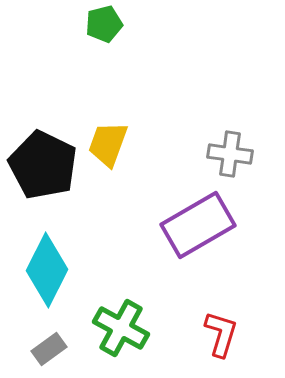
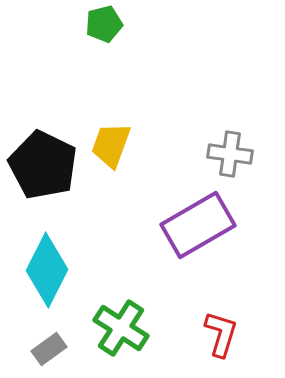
yellow trapezoid: moved 3 px right, 1 px down
green cross: rotated 4 degrees clockwise
